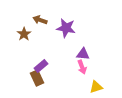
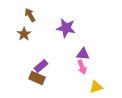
brown arrow: moved 10 px left, 5 px up; rotated 40 degrees clockwise
brown rectangle: rotated 42 degrees counterclockwise
